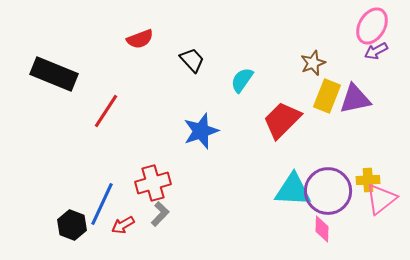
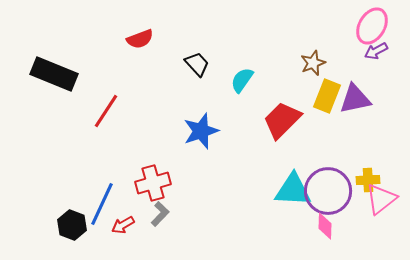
black trapezoid: moved 5 px right, 4 px down
pink diamond: moved 3 px right, 3 px up
